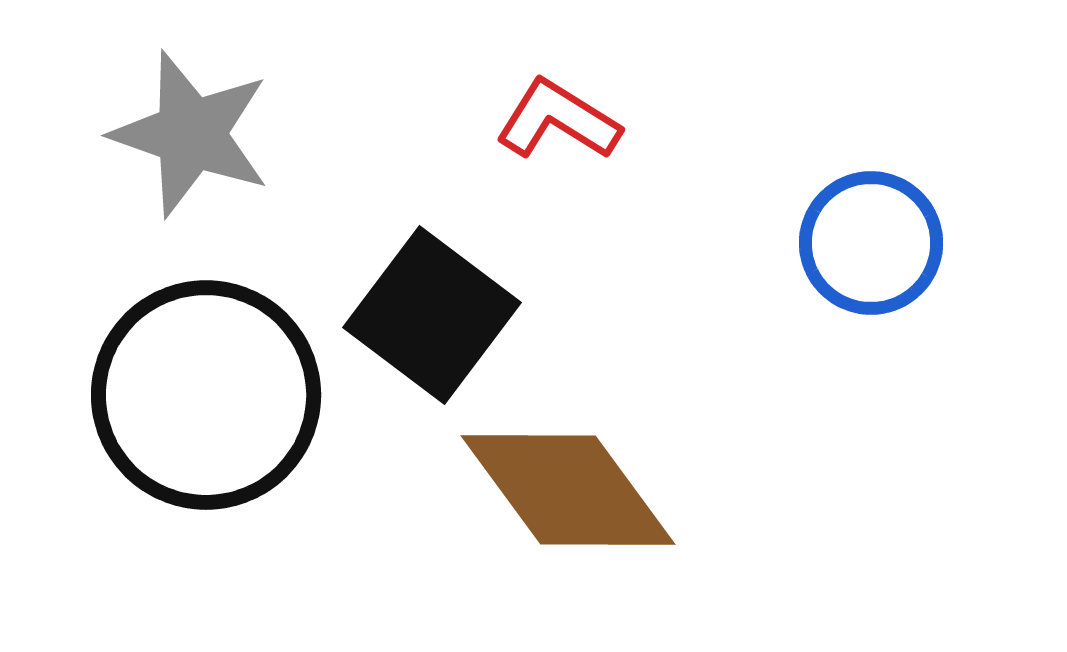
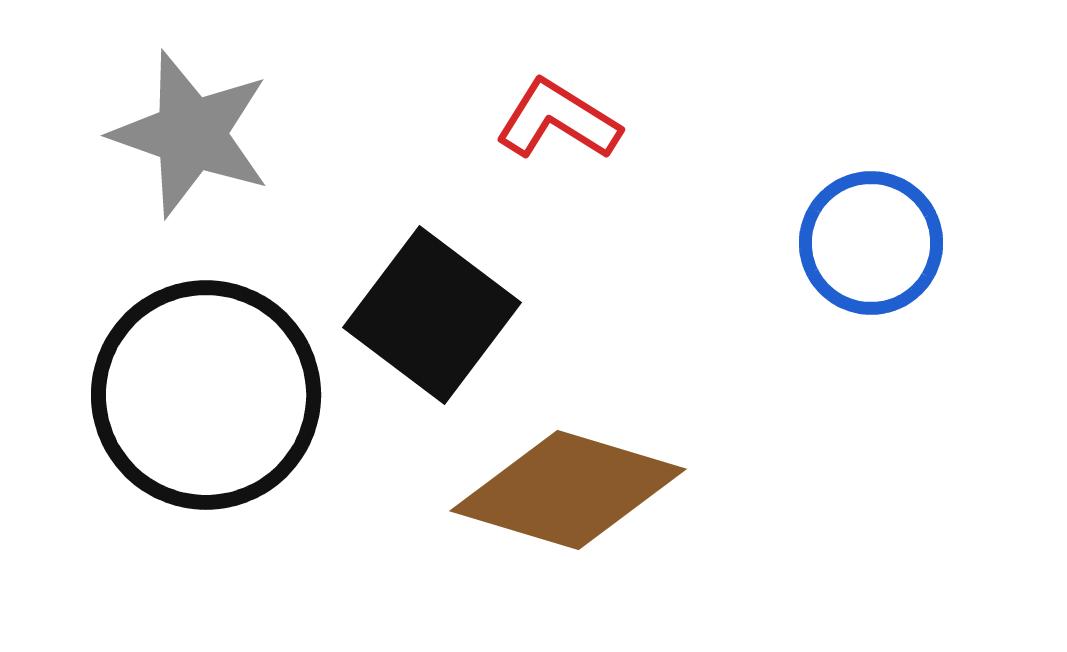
brown diamond: rotated 37 degrees counterclockwise
